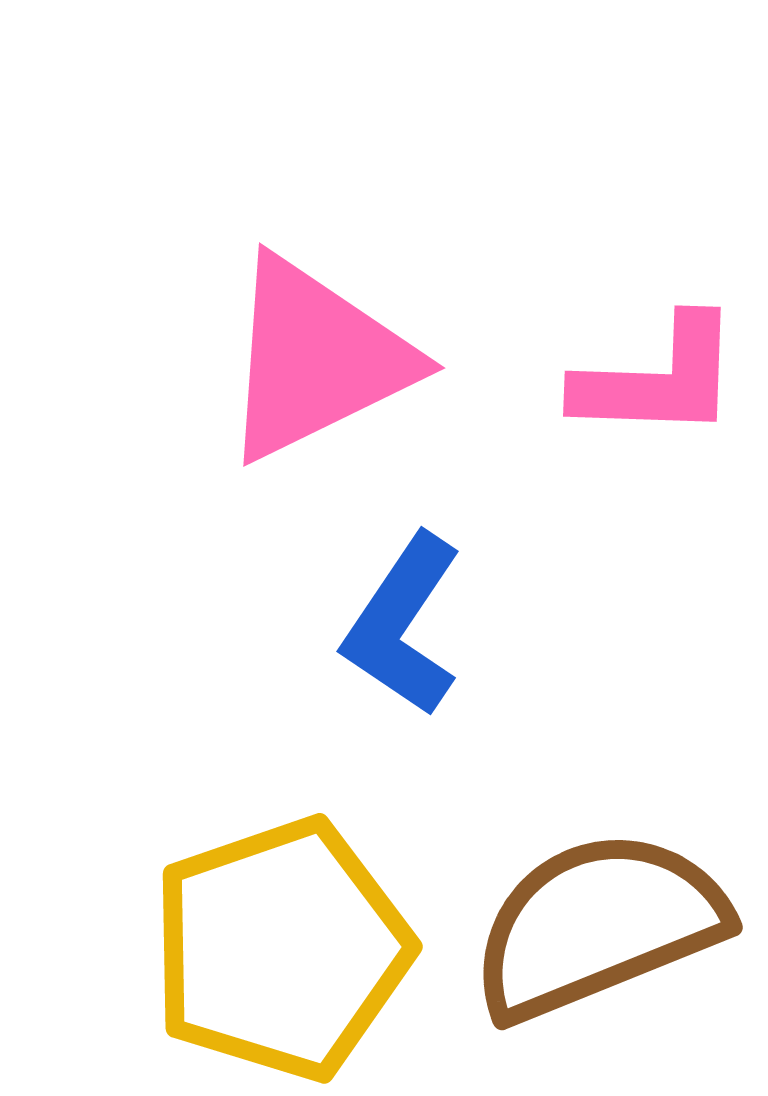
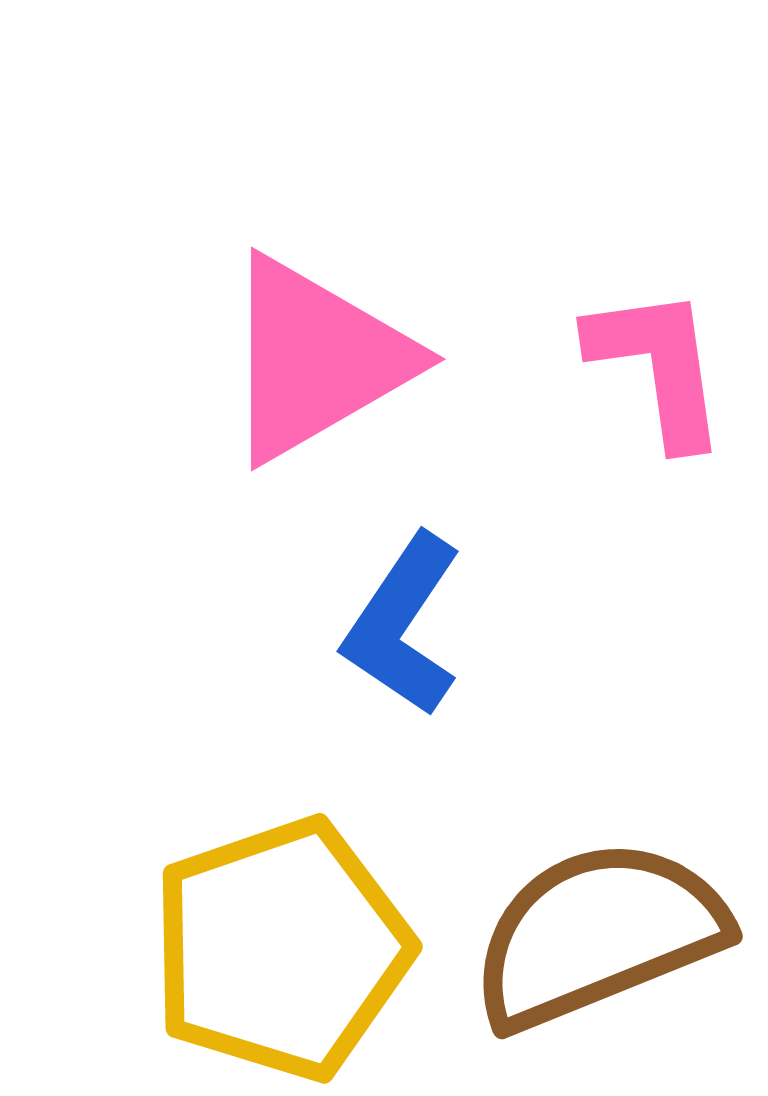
pink triangle: rotated 4 degrees counterclockwise
pink L-shape: moved 13 px up; rotated 100 degrees counterclockwise
brown semicircle: moved 9 px down
